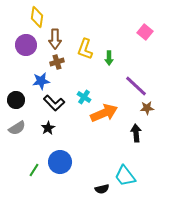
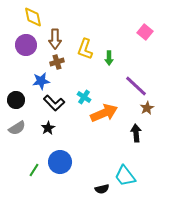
yellow diamond: moved 4 px left; rotated 20 degrees counterclockwise
brown star: rotated 24 degrees counterclockwise
